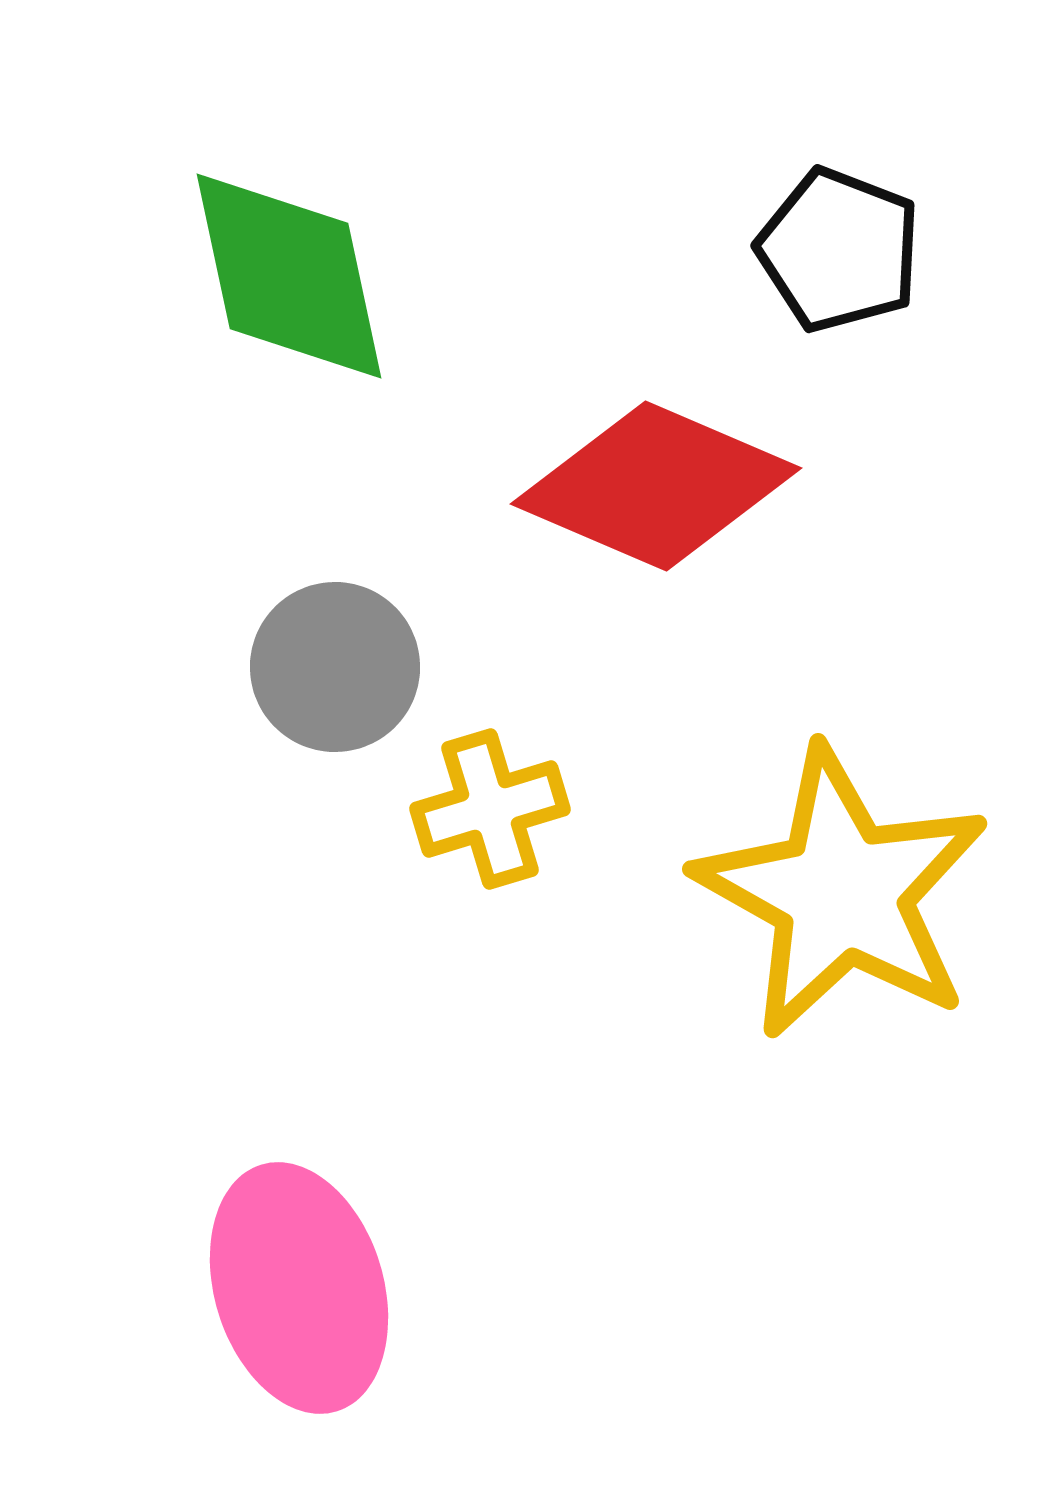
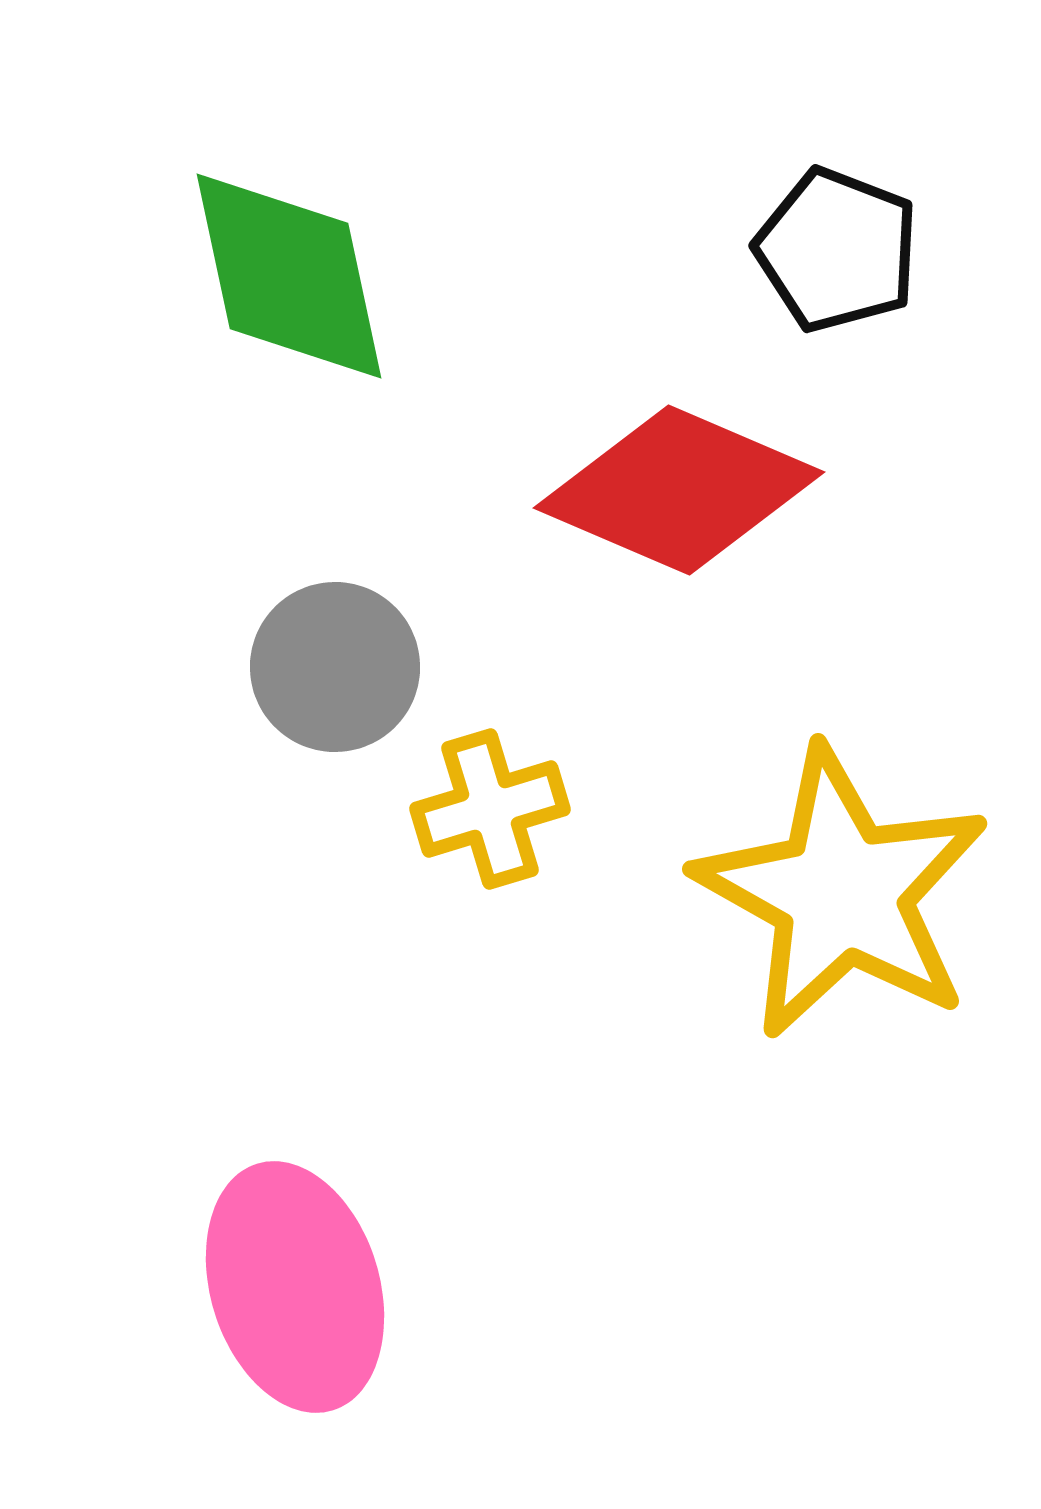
black pentagon: moved 2 px left
red diamond: moved 23 px right, 4 px down
pink ellipse: moved 4 px left, 1 px up
